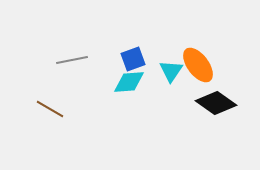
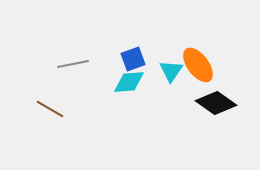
gray line: moved 1 px right, 4 px down
